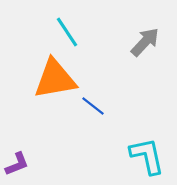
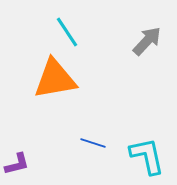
gray arrow: moved 2 px right, 1 px up
blue line: moved 37 px down; rotated 20 degrees counterclockwise
purple L-shape: rotated 8 degrees clockwise
